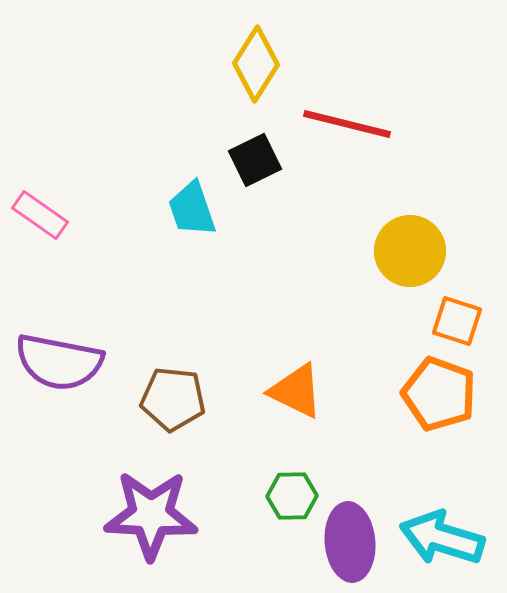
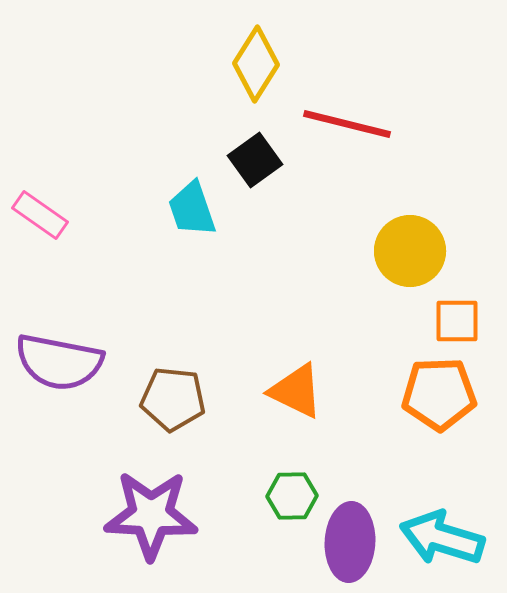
black square: rotated 10 degrees counterclockwise
orange square: rotated 18 degrees counterclockwise
orange pentagon: rotated 22 degrees counterclockwise
purple ellipse: rotated 8 degrees clockwise
